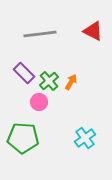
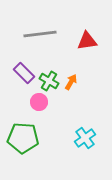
red triangle: moved 6 px left, 10 px down; rotated 35 degrees counterclockwise
green cross: rotated 18 degrees counterclockwise
